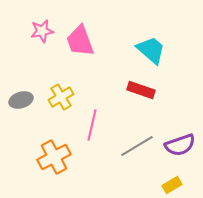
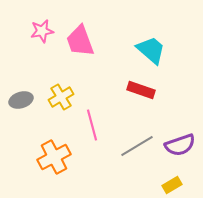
pink line: rotated 28 degrees counterclockwise
